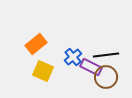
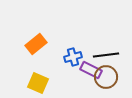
blue cross: rotated 24 degrees clockwise
purple rectangle: moved 3 px down
yellow square: moved 5 px left, 12 px down
